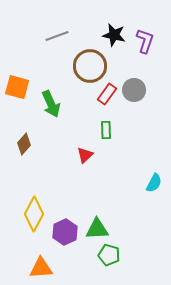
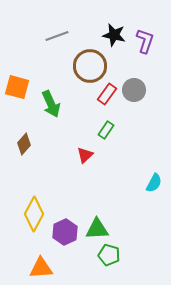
green rectangle: rotated 36 degrees clockwise
